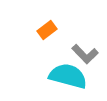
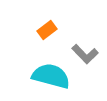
cyan semicircle: moved 17 px left
